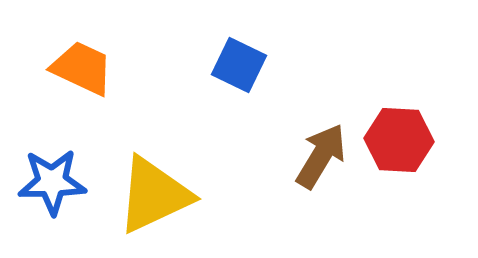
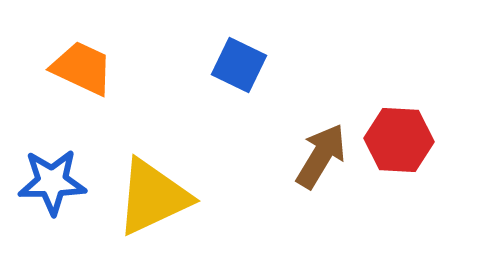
yellow triangle: moved 1 px left, 2 px down
